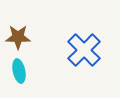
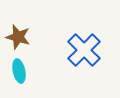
brown star: rotated 15 degrees clockwise
